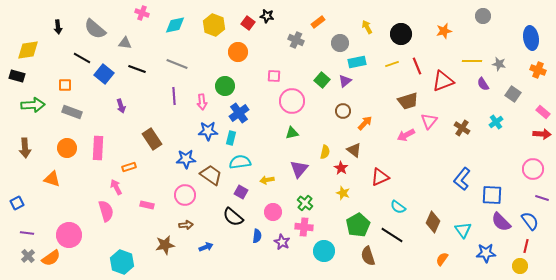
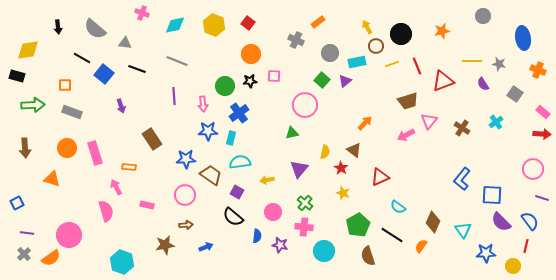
black star at (267, 16): moved 17 px left, 65 px down; rotated 16 degrees counterclockwise
orange star at (444, 31): moved 2 px left
blue ellipse at (531, 38): moved 8 px left
gray circle at (340, 43): moved 10 px left, 10 px down
orange circle at (238, 52): moved 13 px right, 2 px down
gray line at (177, 64): moved 3 px up
gray square at (513, 94): moved 2 px right
pink circle at (292, 101): moved 13 px right, 4 px down
pink arrow at (202, 102): moved 1 px right, 2 px down
brown circle at (343, 111): moved 33 px right, 65 px up
pink rectangle at (98, 148): moved 3 px left, 5 px down; rotated 20 degrees counterclockwise
orange rectangle at (129, 167): rotated 24 degrees clockwise
purple square at (241, 192): moved 4 px left
purple star at (282, 242): moved 2 px left, 3 px down; rotated 14 degrees counterclockwise
gray cross at (28, 256): moved 4 px left, 2 px up
orange semicircle at (442, 259): moved 21 px left, 13 px up
yellow circle at (520, 266): moved 7 px left
